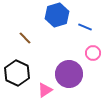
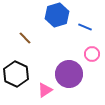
pink circle: moved 1 px left, 1 px down
black hexagon: moved 1 px left, 1 px down
